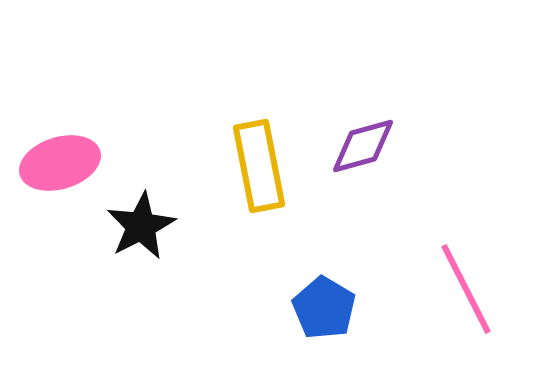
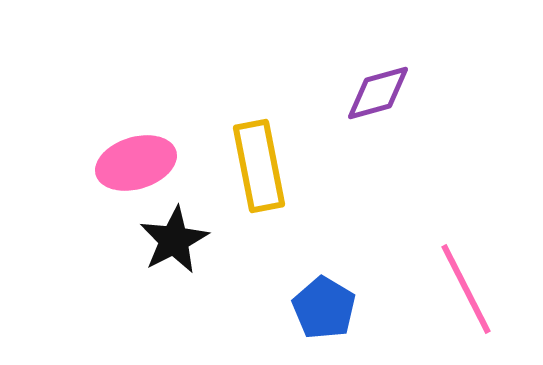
purple diamond: moved 15 px right, 53 px up
pink ellipse: moved 76 px right
black star: moved 33 px right, 14 px down
